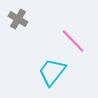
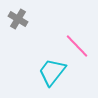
pink line: moved 4 px right, 5 px down
